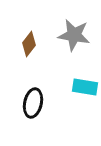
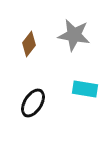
cyan rectangle: moved 2 px down
black ellipse: rotated 20 degrees clockwise
